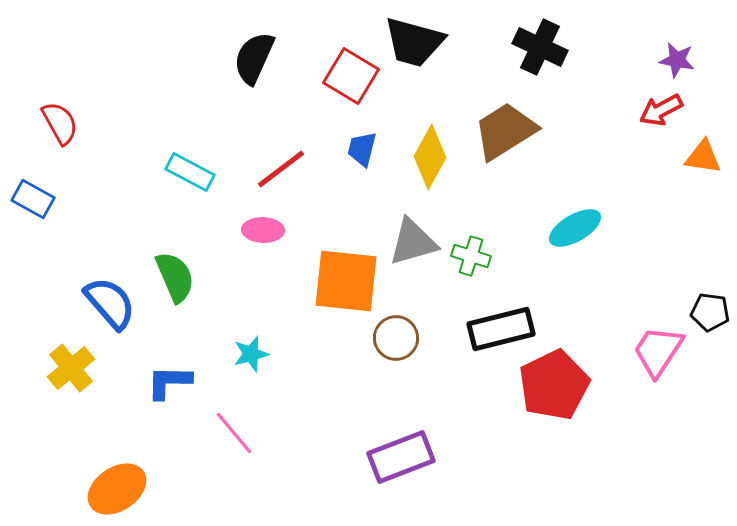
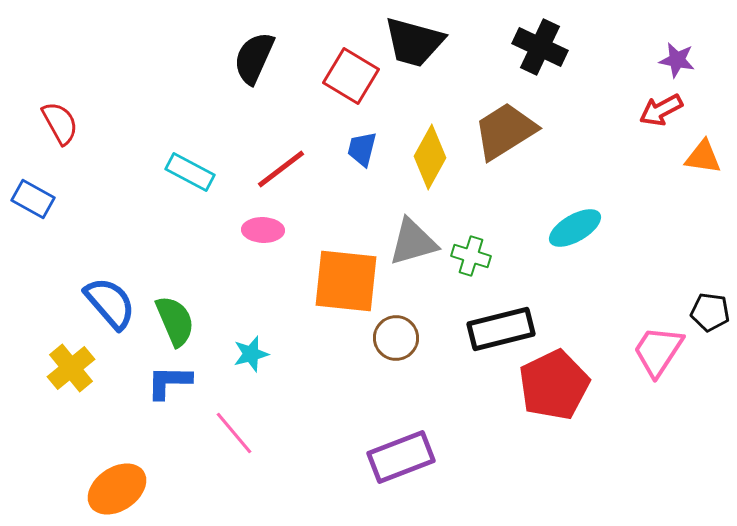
green semicircle: moved 44 px down
